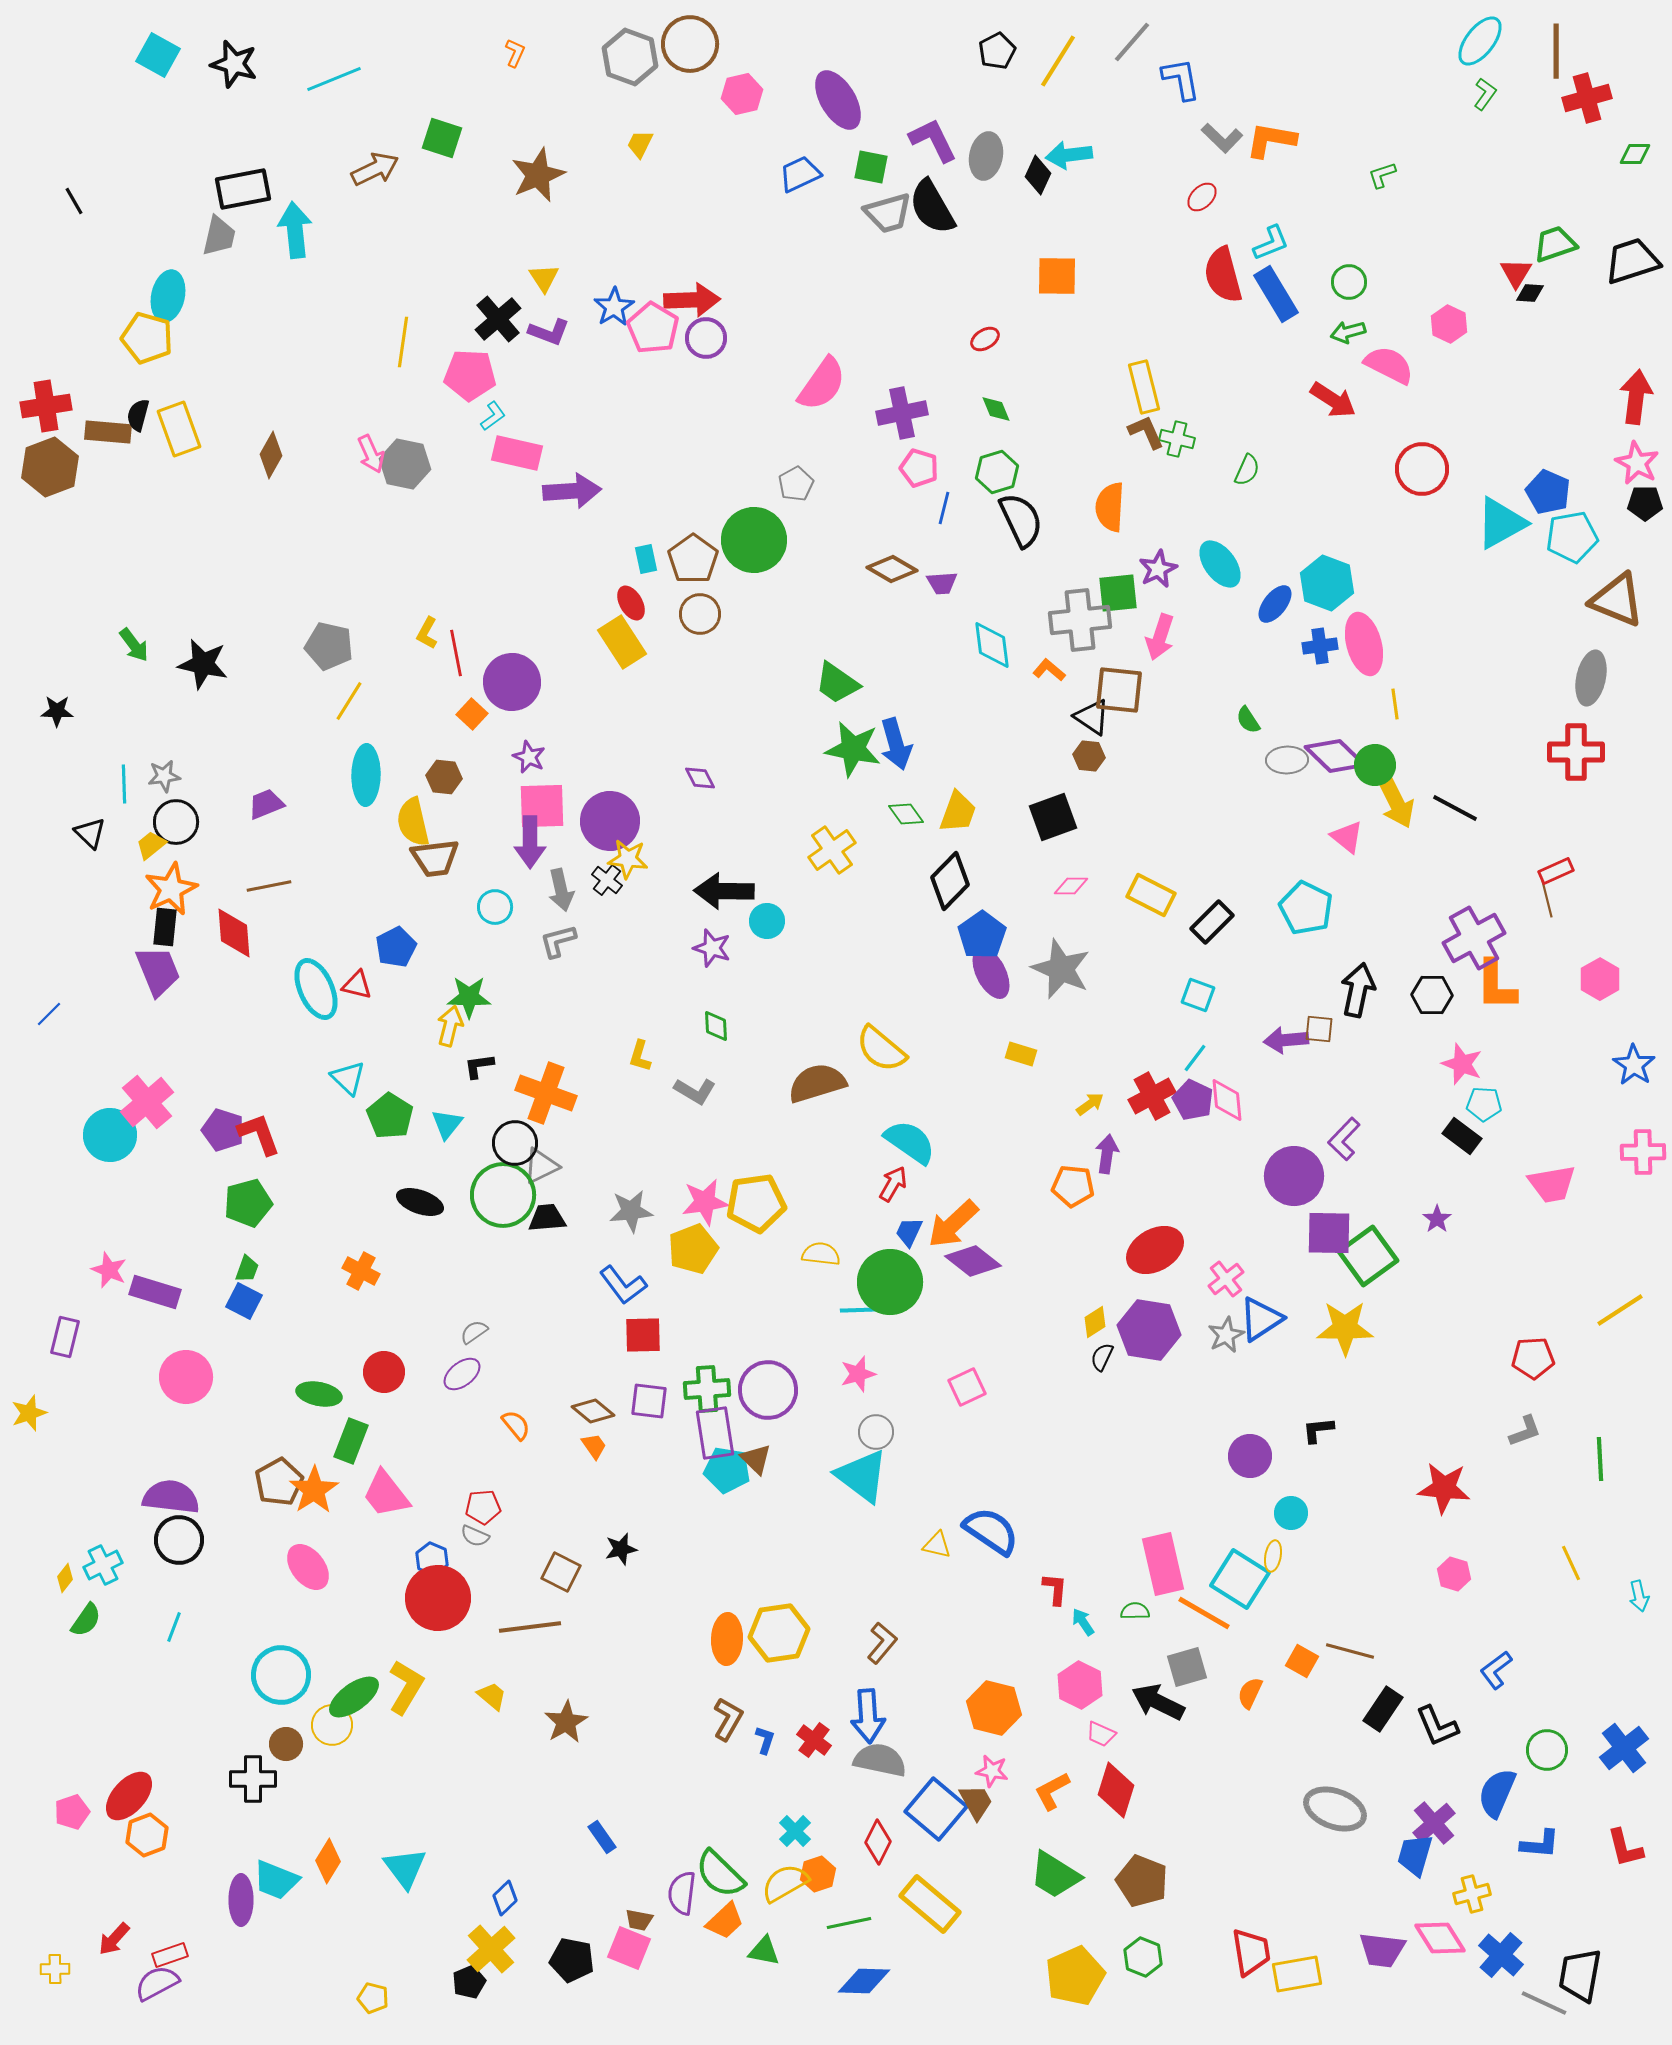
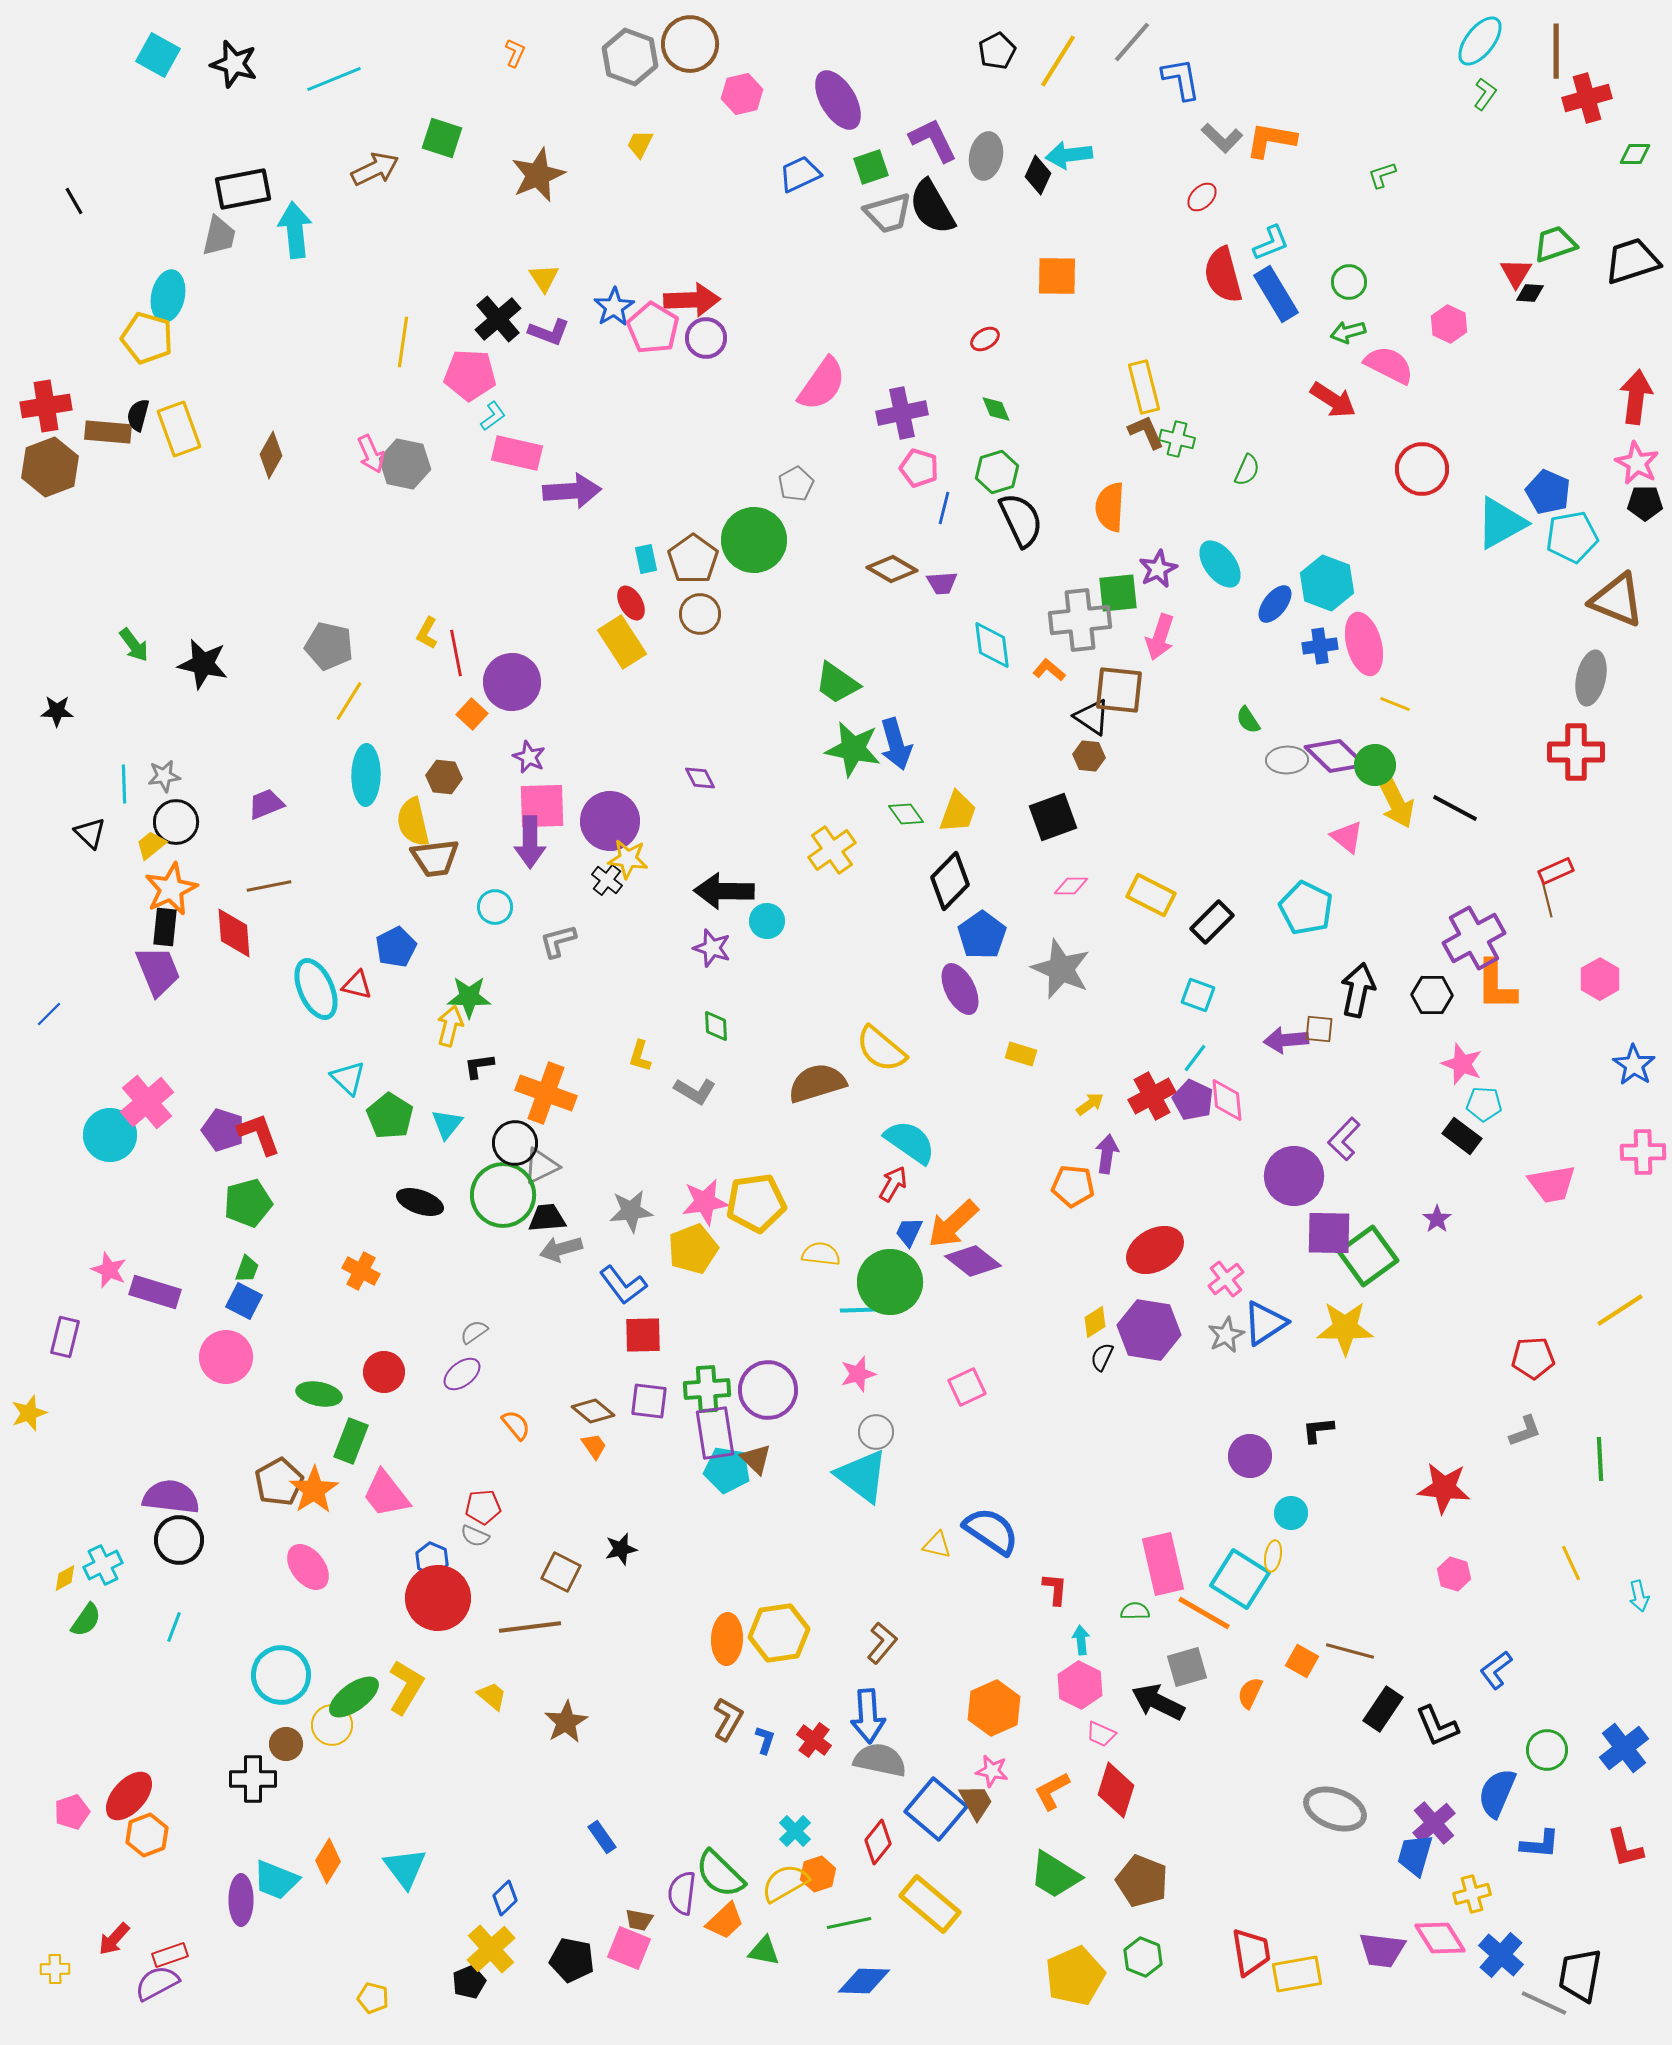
green square at (871, 167): rotated 30 degrees counterclockwise
yellow line at (1395, 704): rotated 60 degrees counterclockwise
gray arrow at (561, 890): moved 359 px down; rotated 87 degrees clockwise
purple ellipse at (991, 973): moved 31 px left, 16 px down
blue triangle at (1261, 1319): moved 4 px right, 4 px down
pink circle at (186, 1377): moved 40 px right, 20 px up
yellow diamond at (65, 1578): rotated 24 degrees clockwise
cyan arrow at (1083, 1622): moved 2 px left, 18 px down; rotated 28 degrees clockwise
orange hexagon at (994, 1708): rotated 22 degrees clockwise
red diamond at (878, 1842): rotated 12 degrees clockwise
